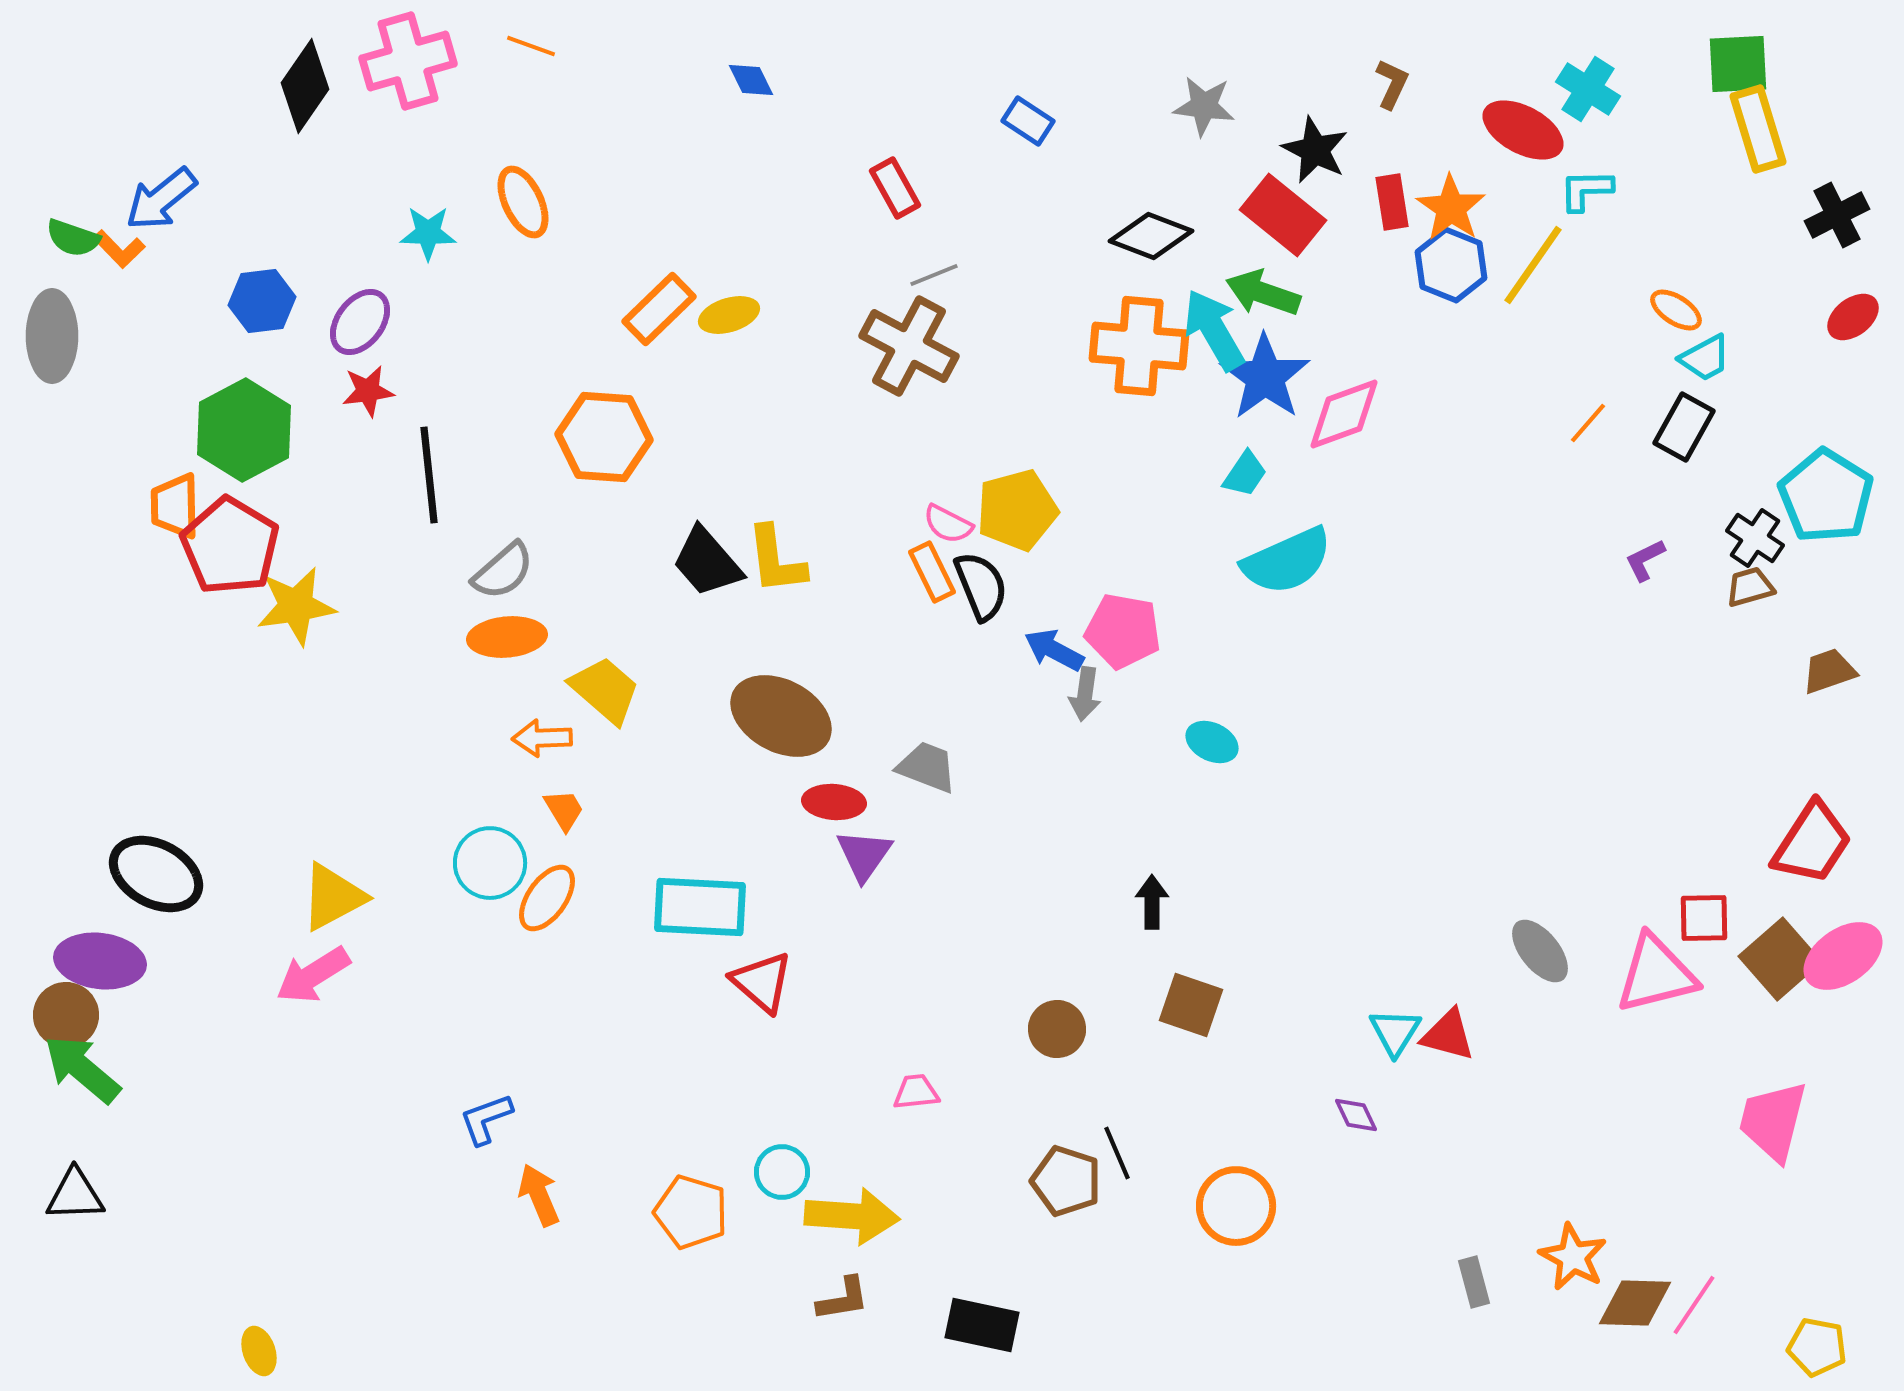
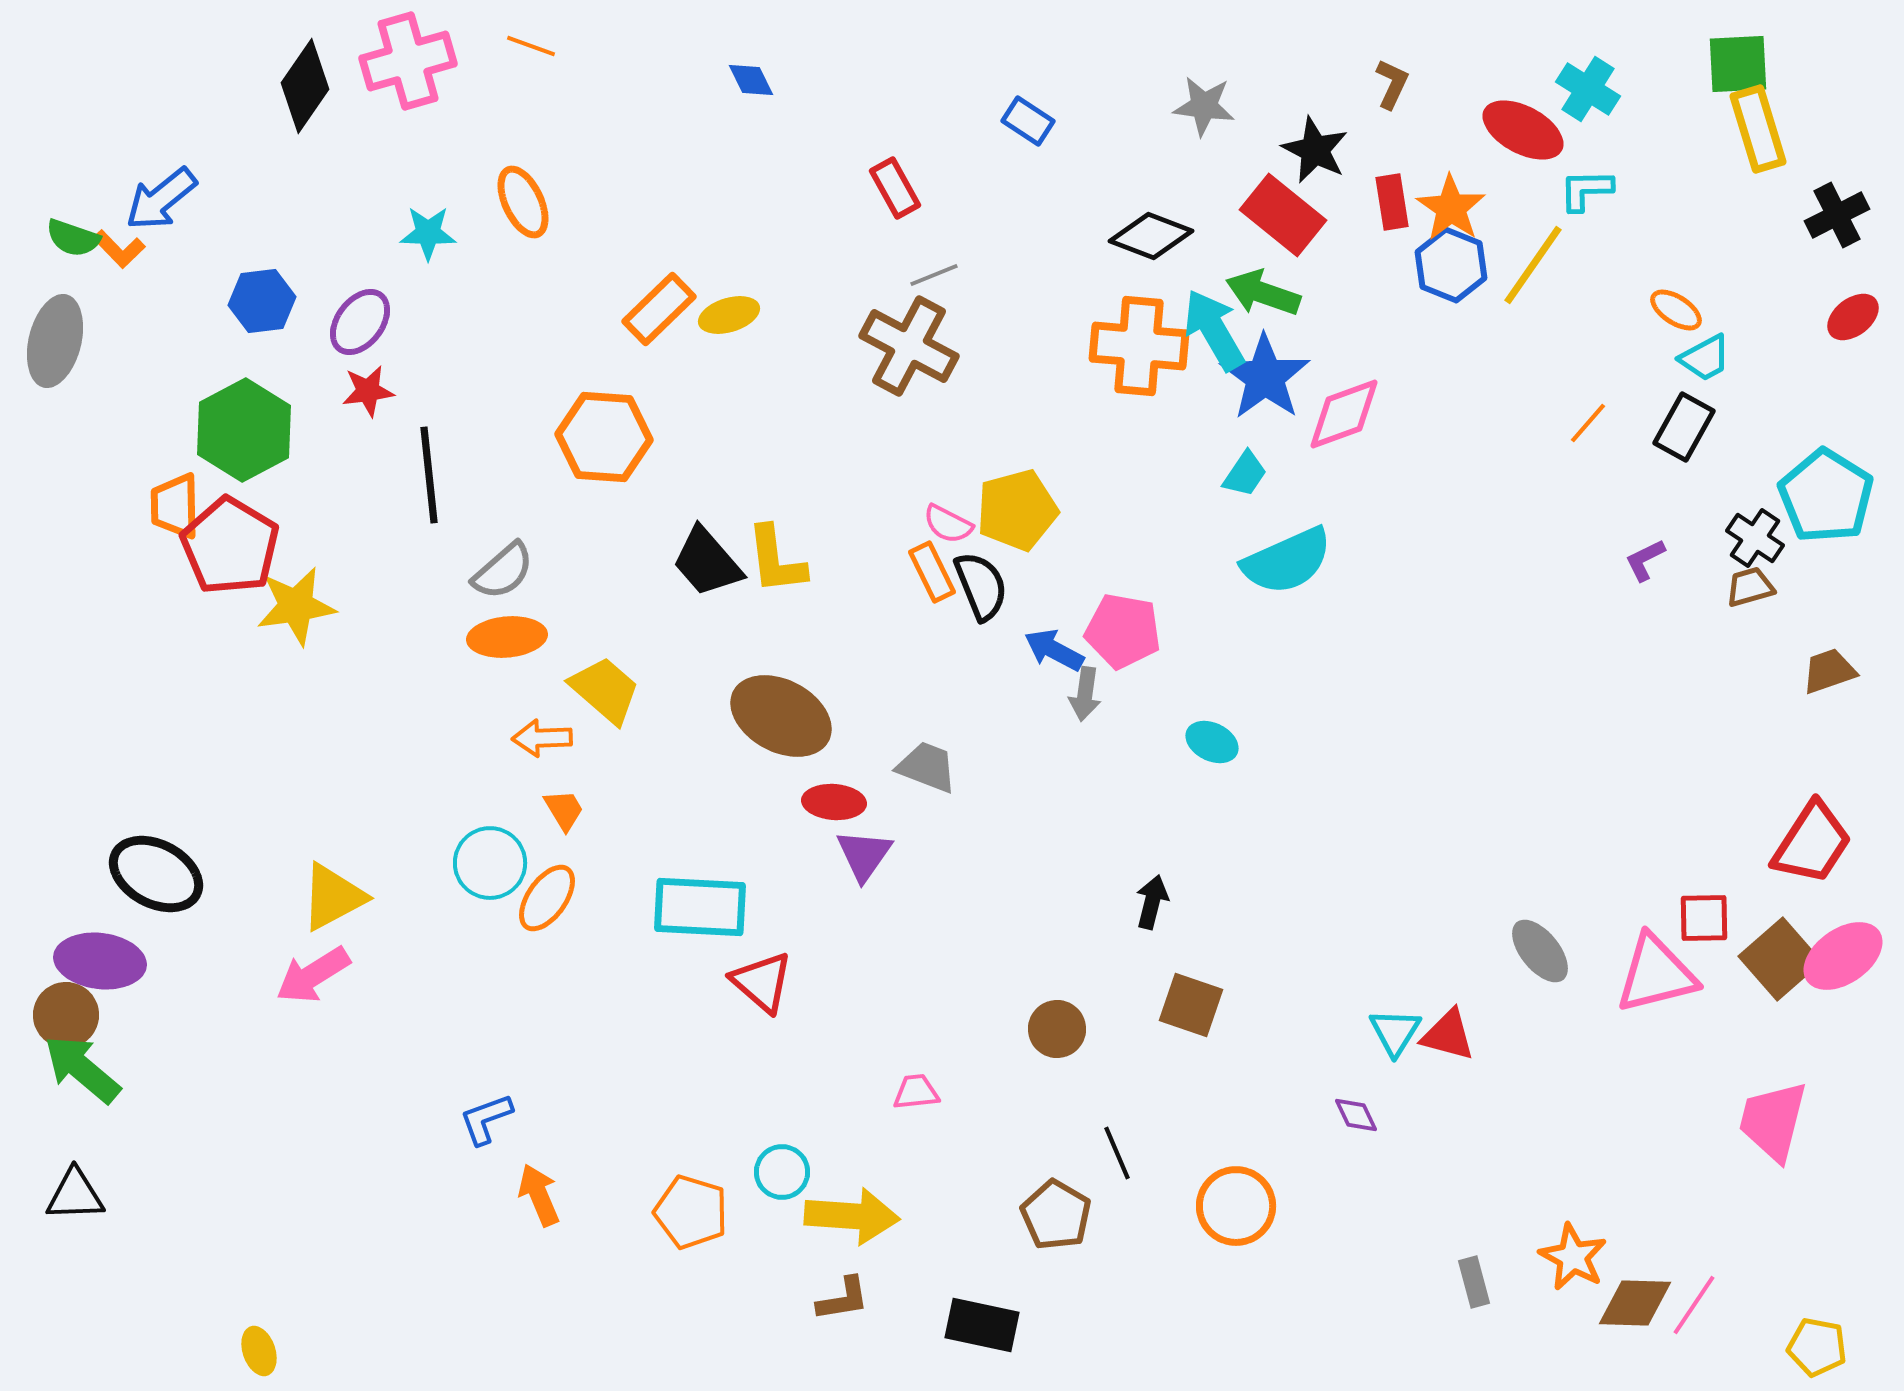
gray ellipse at (52, 336): moved 3 px right, 5 px down; rotated 14 degrees clockwise
black arrow at (1152, 902): rotated 14 degrees clockwise
brown pentagon at (1066, 1181): moved 10 px left, 34 px down; rotated 12 degrees clockwise
